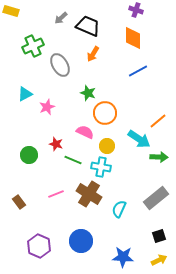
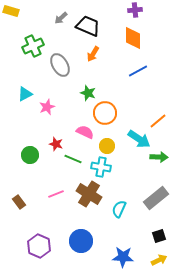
purple cross: moved 1 px left; rotated 24 degrees counterclockwise
green circle: moved 1 px right
green line: moved 1 px up
